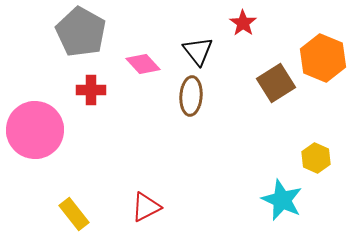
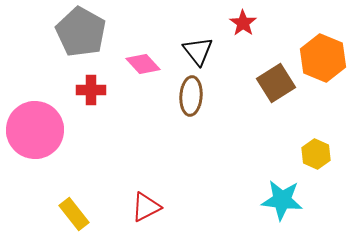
yellow hexagon: moved 4 px up
cyan star: rotated 18 degrees counterclockwise
